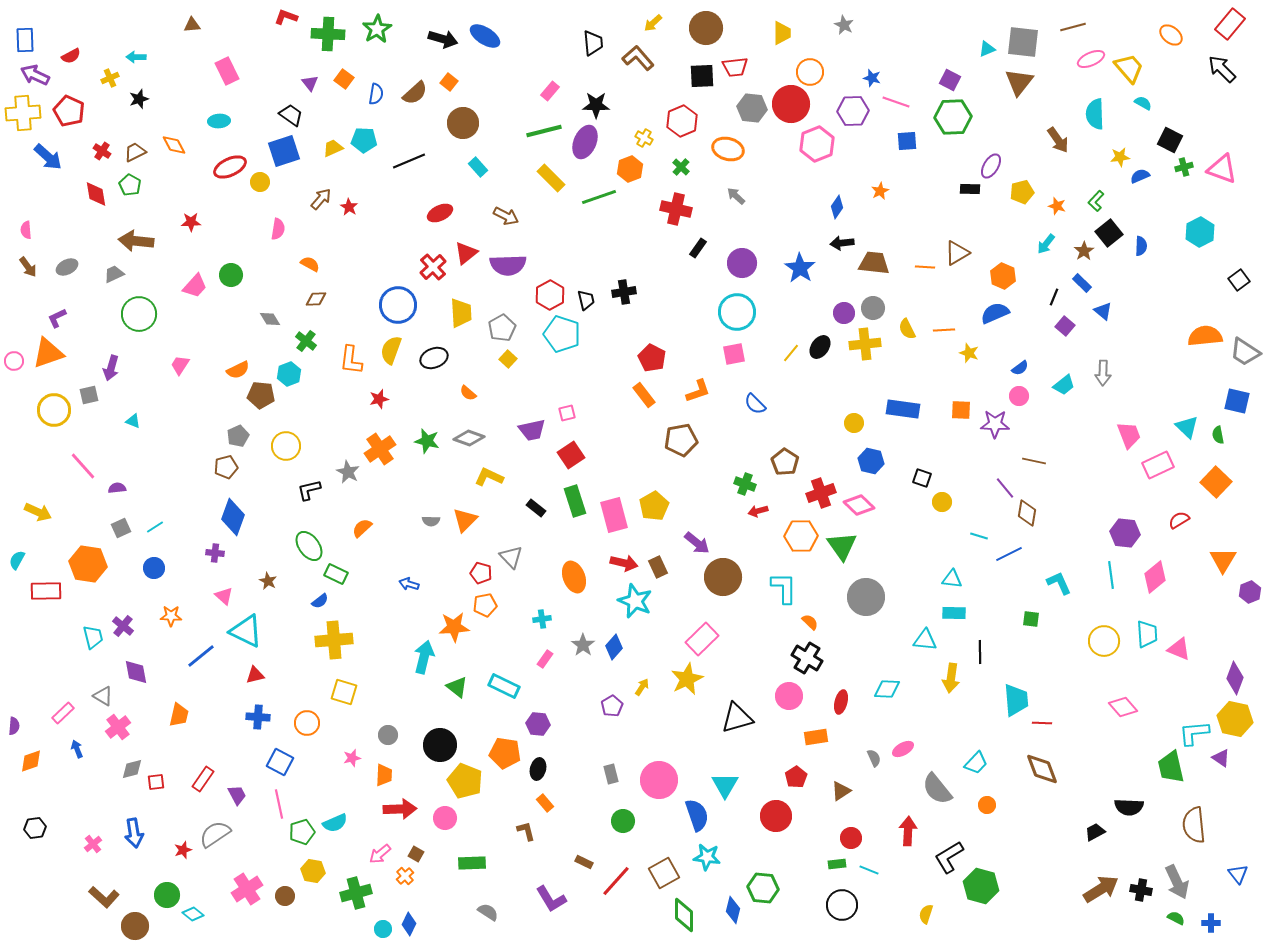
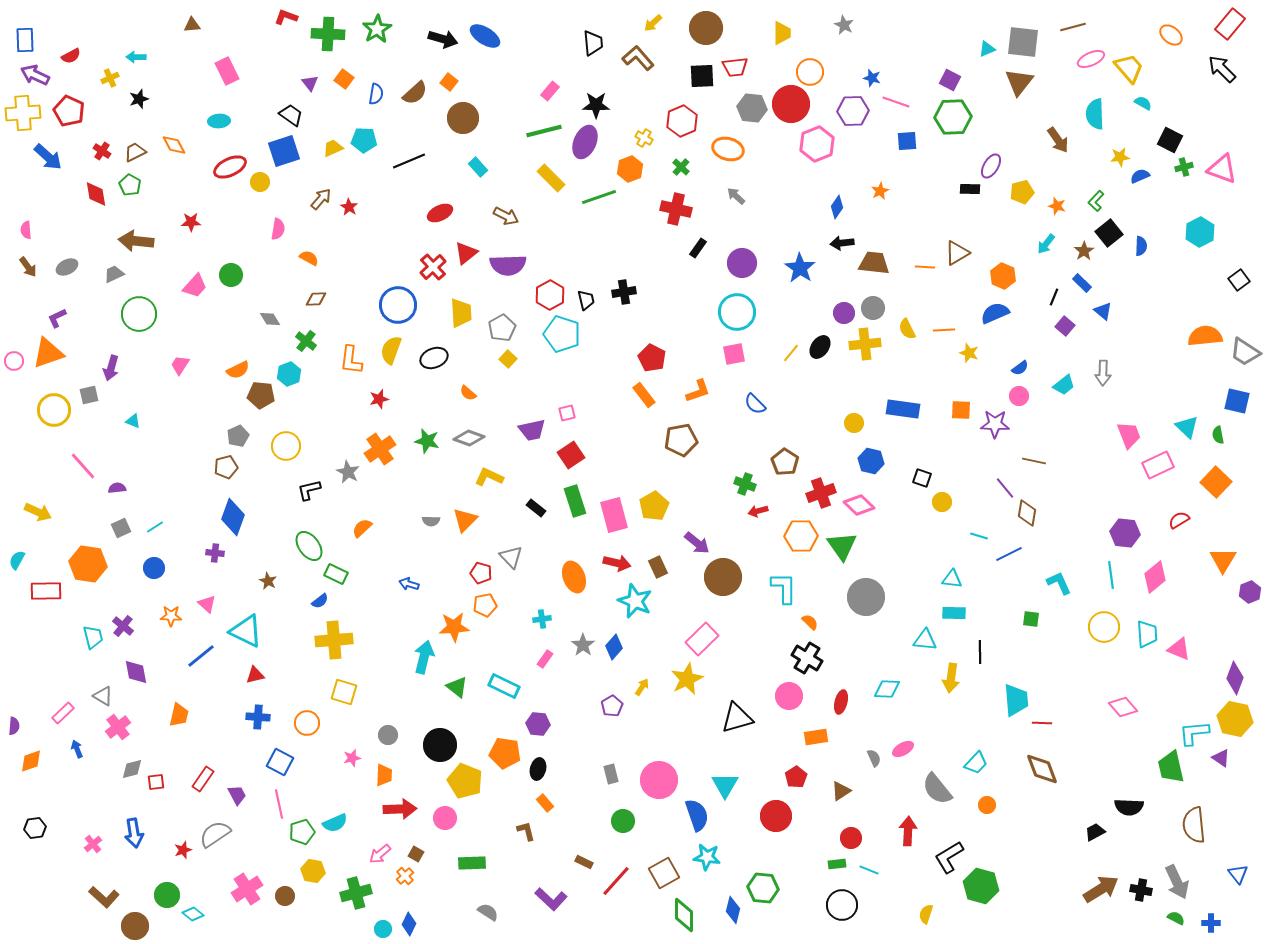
brown circle at (463, 123): moved 5 px up
orange semicircle at (310, 264): moved 1 px left, 6 px up
red arrow at (624, 563): moved 7 px left
pink triangle at (224, 596): moved 17 px left, 8 px down
yellow circle at (1104, 641): moved 14 px up
purple L-shape at (551, 899): rotated 16 degrees counterclockwise
